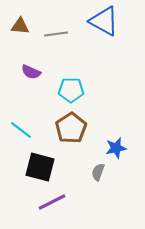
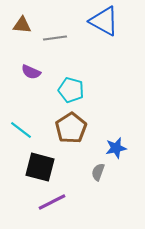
brown triangle: moved 2 px right, 1 px up
gray line: moved 1 px left, 4 px down
cyan pentagon: rotated 15 degrees clockwise
